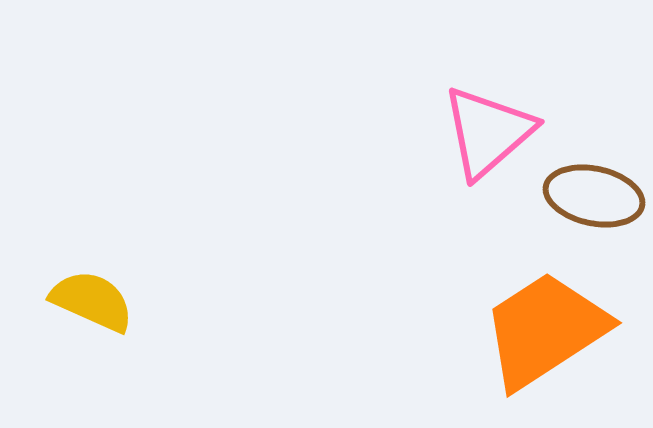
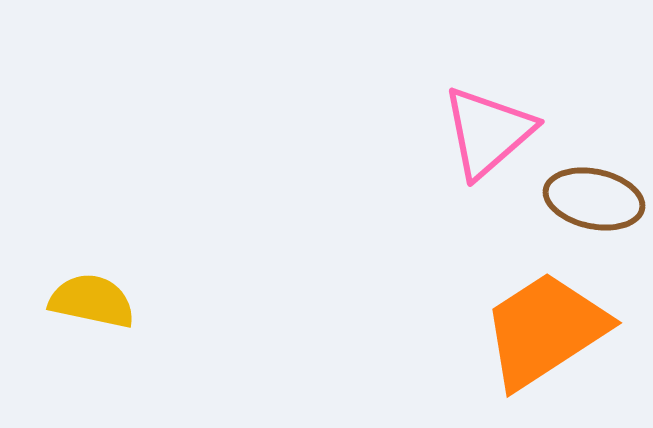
brown ellipse: moved 3 px down
yellow semicircle: rotated 12 degrees counterclockwise
